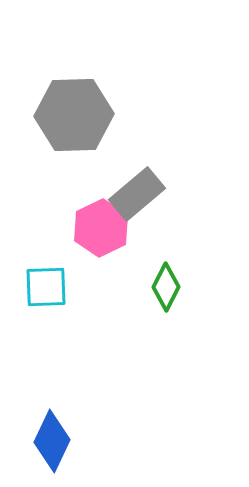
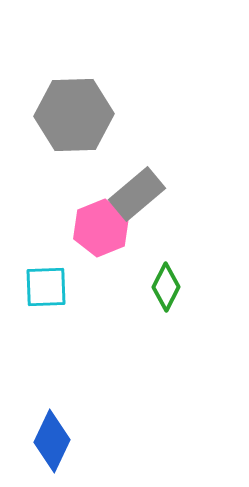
pink hexagon: rotated 4 degrees clockwise
